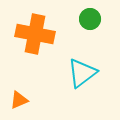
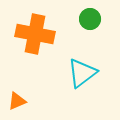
orange triangle: moved 2 px left, 1 px down
